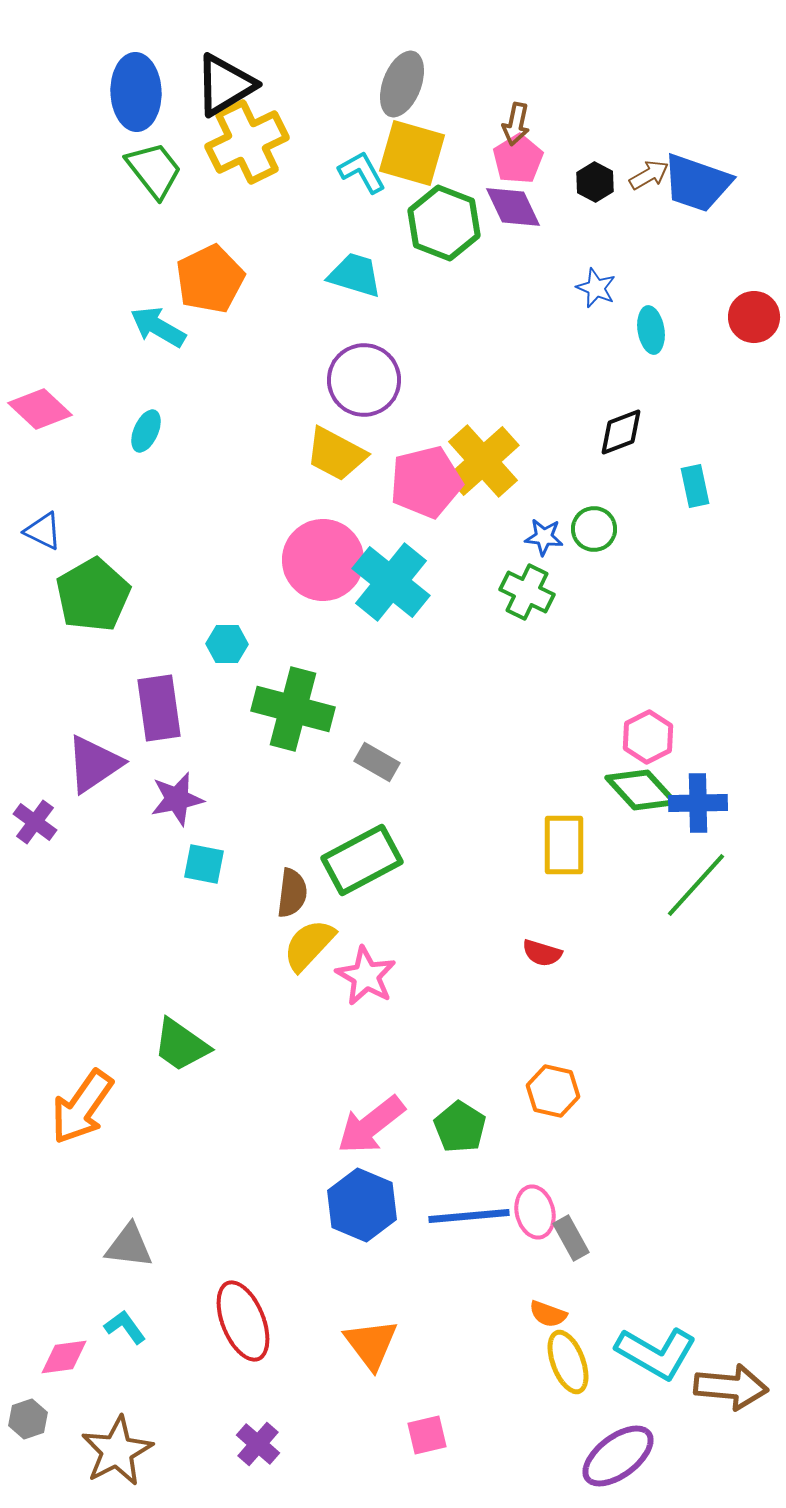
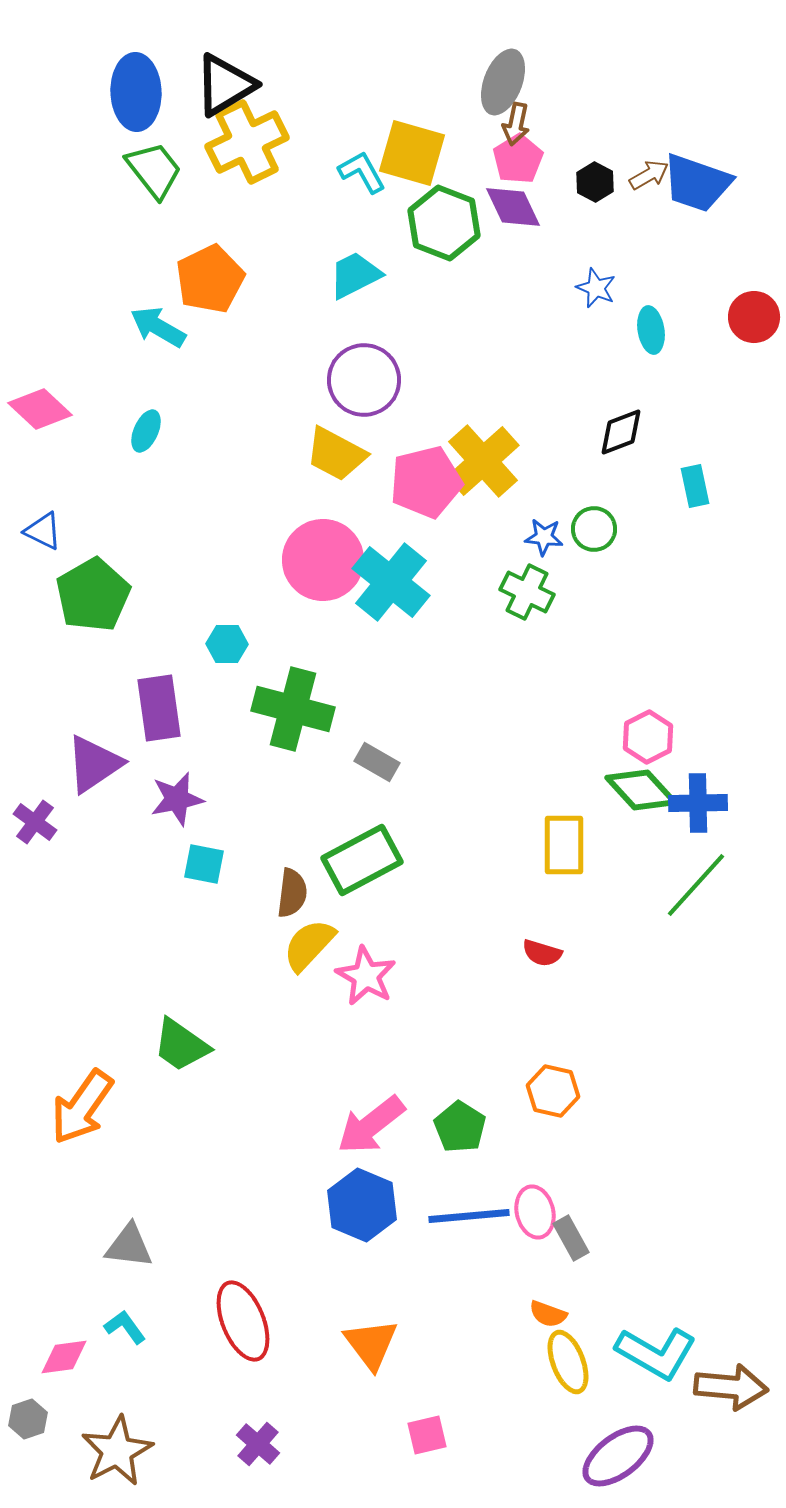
gray ellipse at (402, 84): moved 101 px right, 2 px up
cyan trapezoid at (355, 275): rotated 44 degrees counterclockwise
